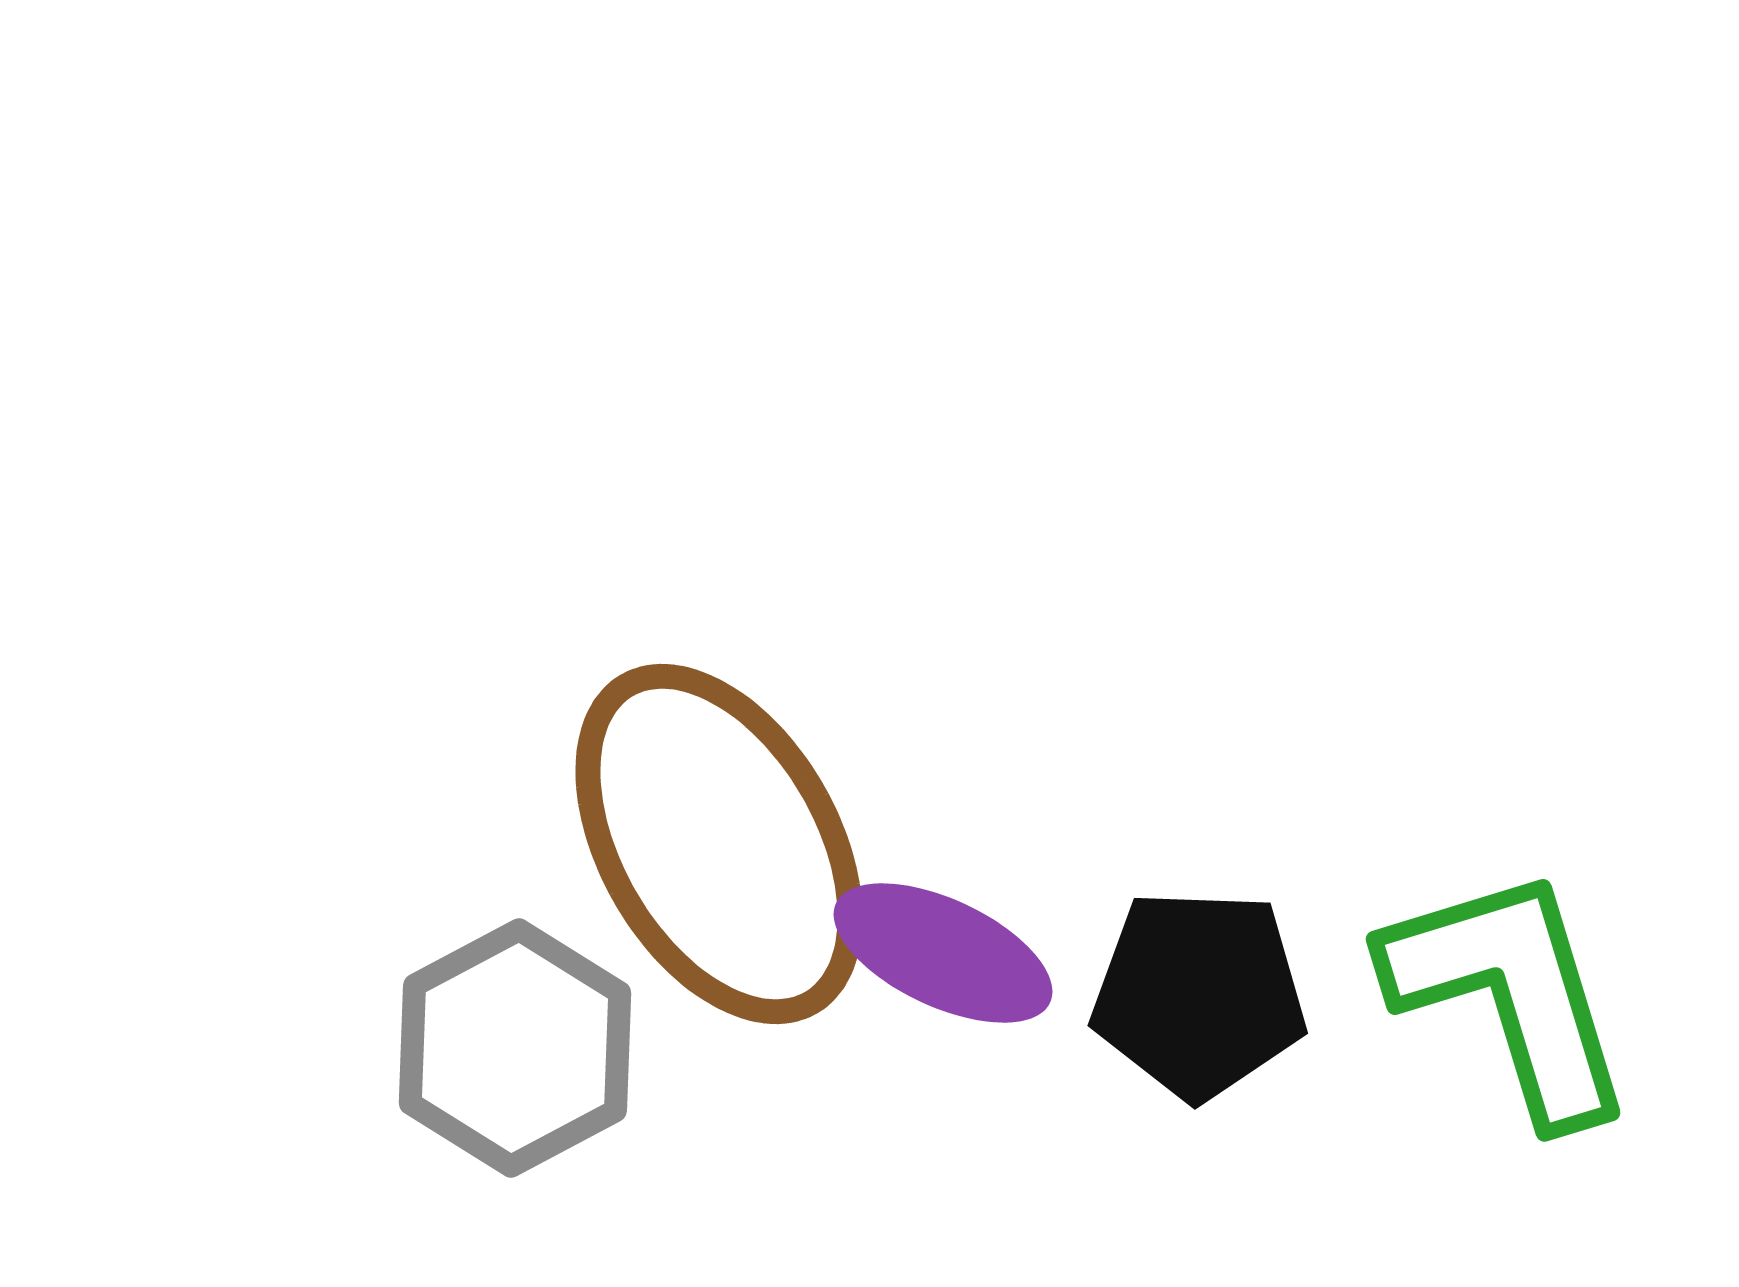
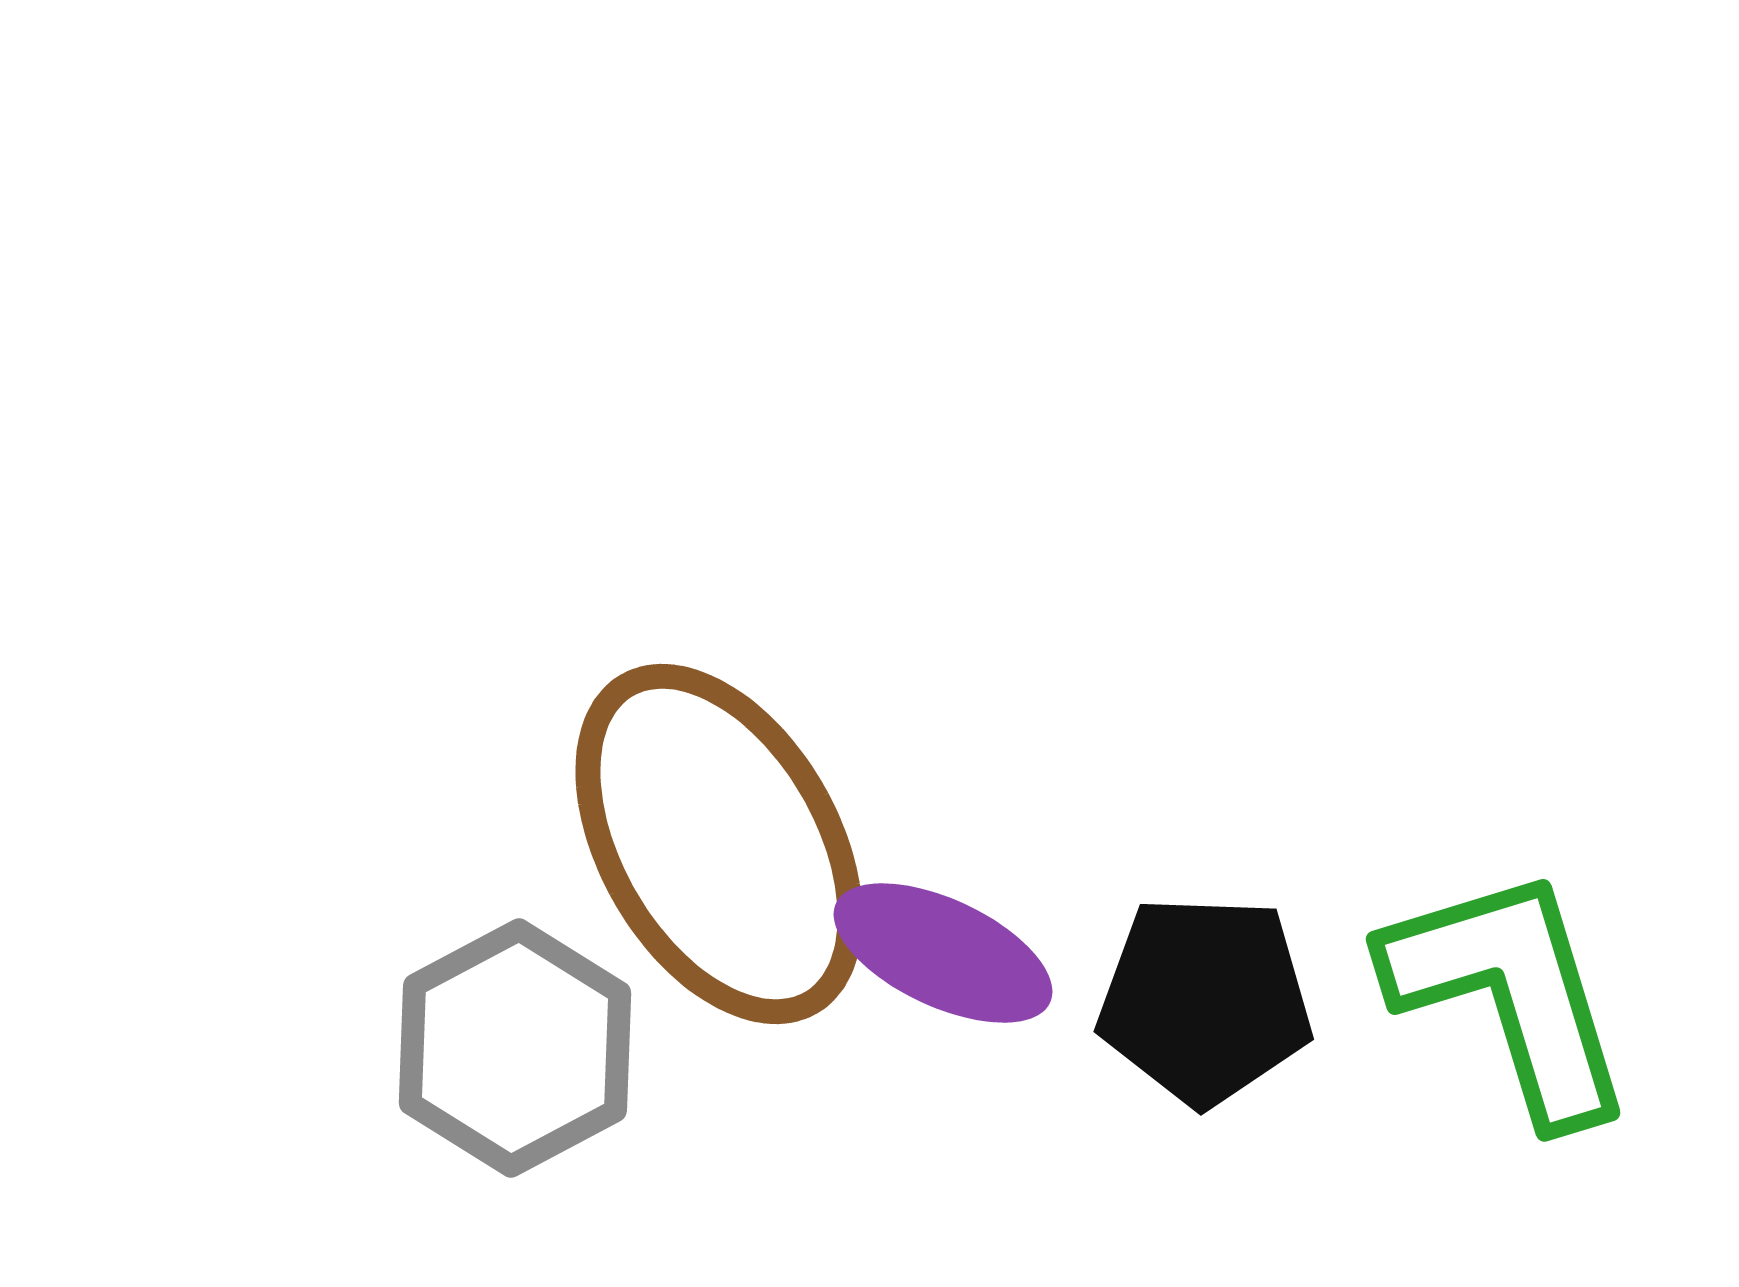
black pentagon: moved 6 px right, 6 px down
